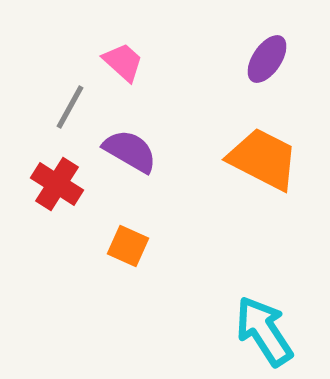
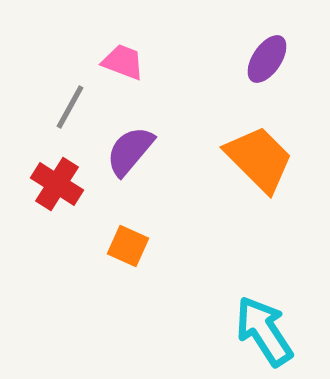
pink trapezoid: rotated 21 degrees counterclockwise
purple semicircle: rotated 80 degrees counterclockwise
orange trapezoid: moved 4 px left; rotated 18 degrees clockwise
